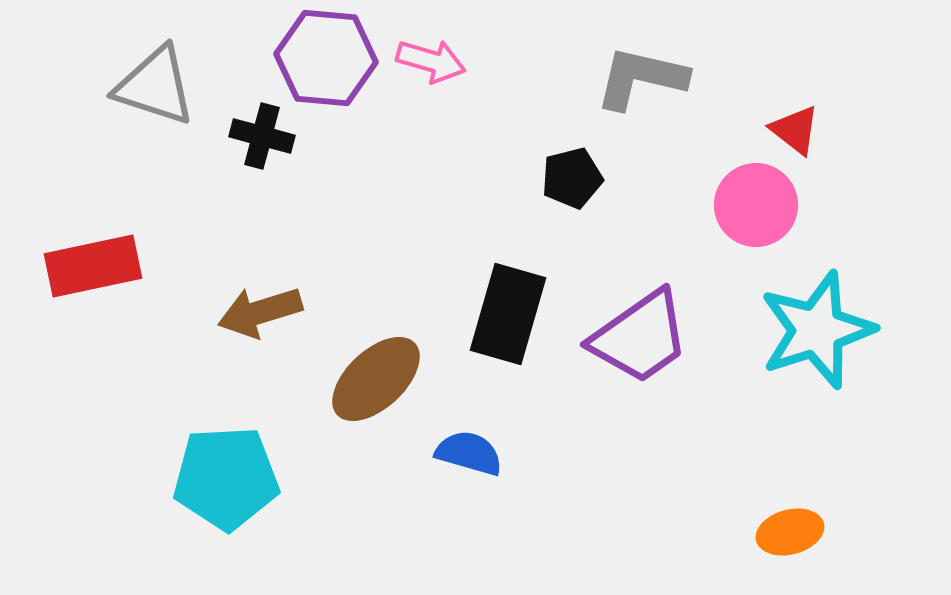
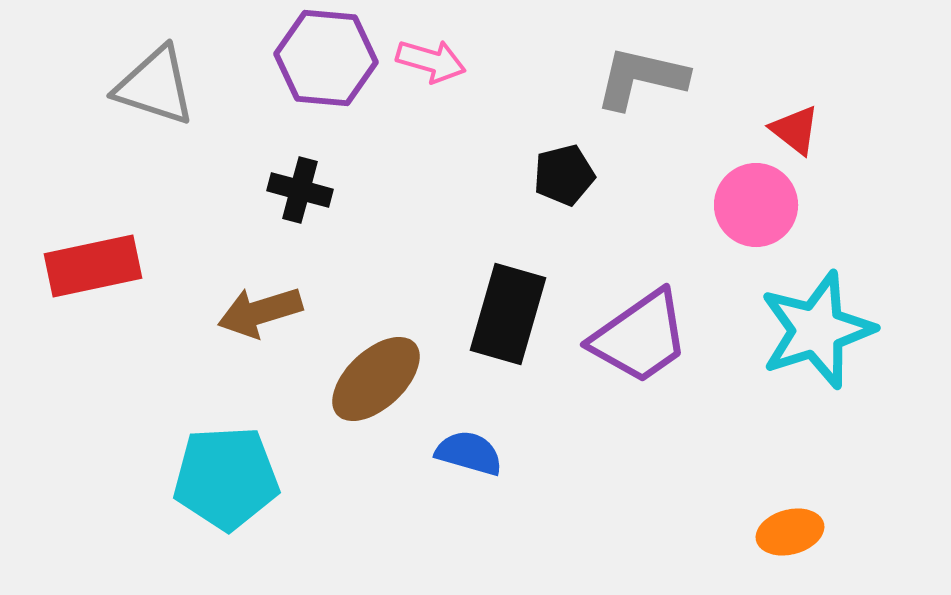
black cross: moved 38 px right, 54 px down
black pentagon: moved 8 px left, 3 px up
